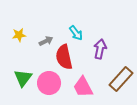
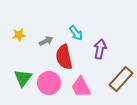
pink trapezoid: moved 2 px left
